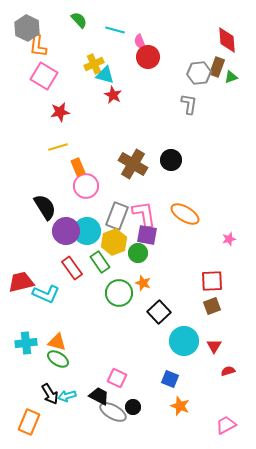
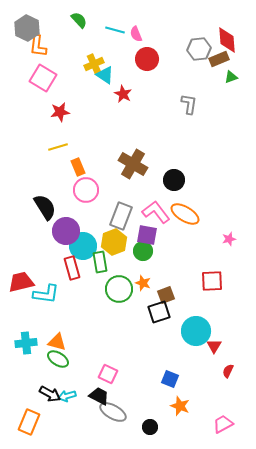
pink semicircle at (140, 42): moved 4 px left, 8 px up
red circle at (148, 57): moved 1 px left, 2 px down
brown rectangle at (217, 67): moved 2 px right, 8 px up; rotated 48 degrees clockwise
gray hexagon at (199, 73): moved 24 px up
cyan triangle at (105, 75): rotated 18 degrees clockwise
pink square at (44, 76): moved 1 px left, 2 px down
red star at (113, 95): moved 10 px right, 1 px up
black circle at (171, 160): moved 3 px right, 20 px down
pink circle at (86, 186): moved 4 px down
pink L-shape at (144, 214): moved 12 px right, 2 px up; rotated 28 degrees counterclockwise
gray rectangle at (117, 216): moved 4 px right
cyan circle at (87, 231): moved 4 px left, 15 px down
green circle at (138, 253): moved 5 px right, 2 px up
green rectangle at (100, 262): rotated 25 degrees clockwise
red rectangle at (72, 268): rotated 20 degrees clockwise
green circle at (119, 293): moved 4 px up
cyan L-shape at (46, 294): rotated 16 degrees counterclockwise
brown square at (212, 306): moved 46 px left, 11 px up
black square at (159, 312): rotated 25 degrees clockwise
cyan circle at (184, 341): moved 12 px right, 10 px up
red semicircle at (228, 371): rotated 48 degrees counterclockwise
pink square at (117, 378): moved 9 px left, 4 px up
black arrow at (50, 394): rotated 30 degrees counterclockwise
black circle at (133, 407): moved 17 px right, 20 px down
pink trapezoid at (226, 425): moved 3 px left, 1 px up
